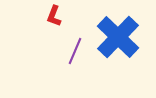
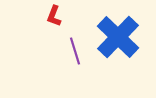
purple line: rotated 40 degrees counterclockwise
